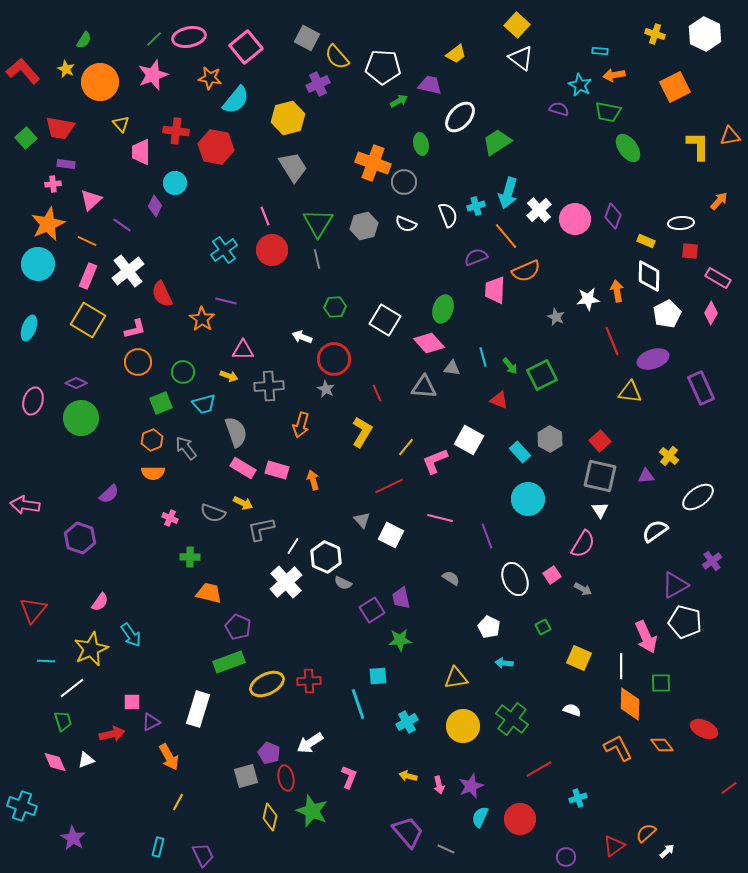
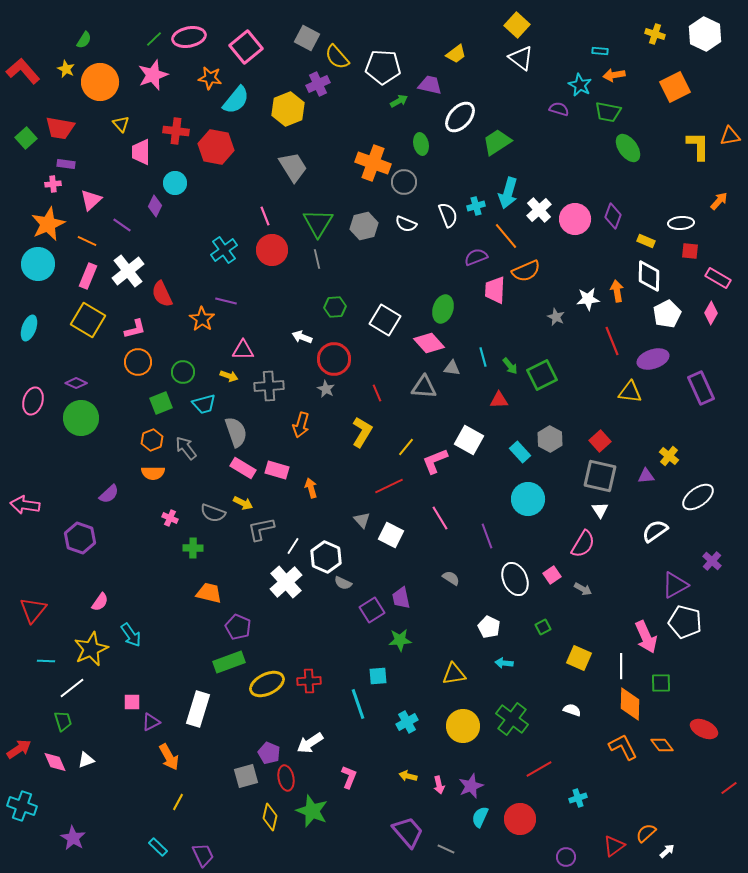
yellow hexagon at (288, 118): moved 9 px up; rotated 8 degrees counterclockwise
red triangle at (499, 400): rotated 24 degrees counterclockwise
orange arrow at (313, 480): moved 2 px left, 8 px down
pink line at (440, 518): rotated 45 degrees clockwise
green cross at (190, 557): moved 3 px right, 9 px up
purple cross at (712, 561): rotated 12 degrees counterclockwise
yellow triangle at (456, 678): moved 2 px left, 4 px up
red arrow at (112, 734): moved 93 px left, 15 px down; rotated 20 degrees counterclockwise
orange L-shape at (618, 748): moved 5 px right, 1 px up
cyan rectangle at (158, 847): rotated 60 degrees counterclockwise
